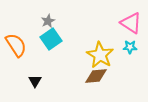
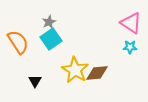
gray star: moved 1 px right, 1 px down
orange semicircle: moved 2 px right, 3 px up
yellow star: moved 25 px left, 15 px down
brown diamond: moved 1 px right, 3 px up
